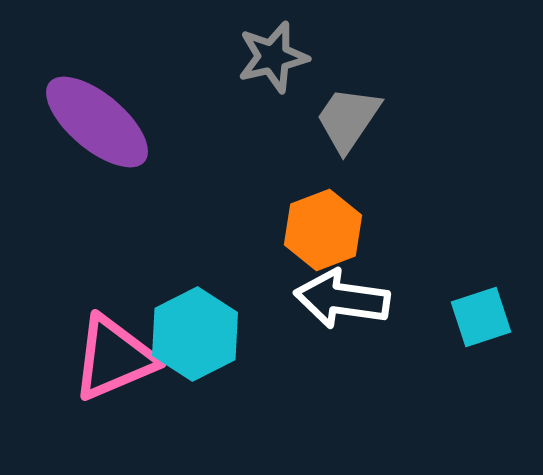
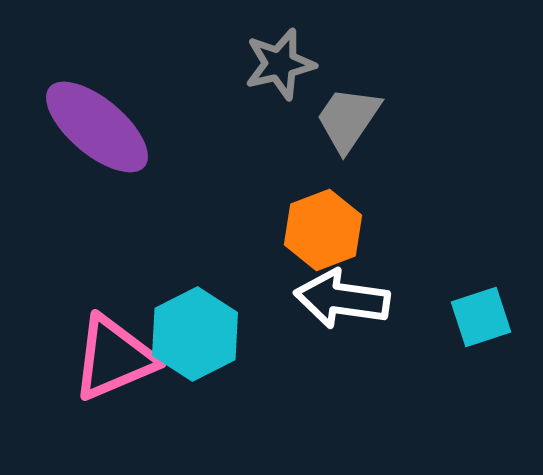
gray star: moved 7 px right, 7 px down
purple ellipse: moved 5 px down
